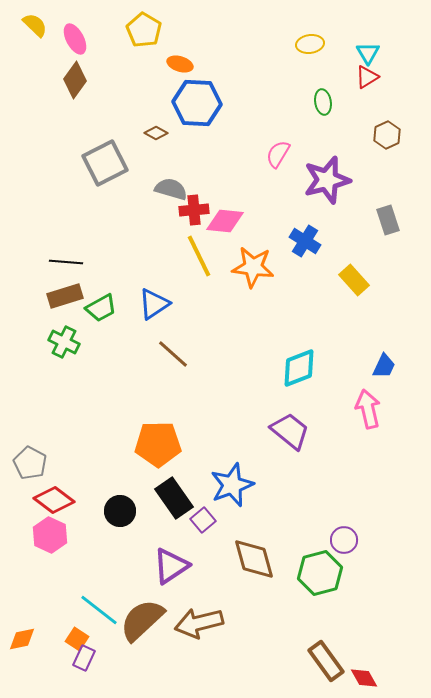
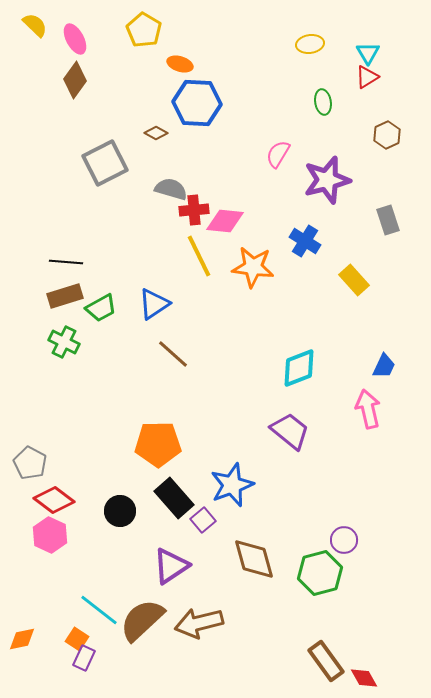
black rectangle at (174, 498): rotated 6 degrees counterclockwise
